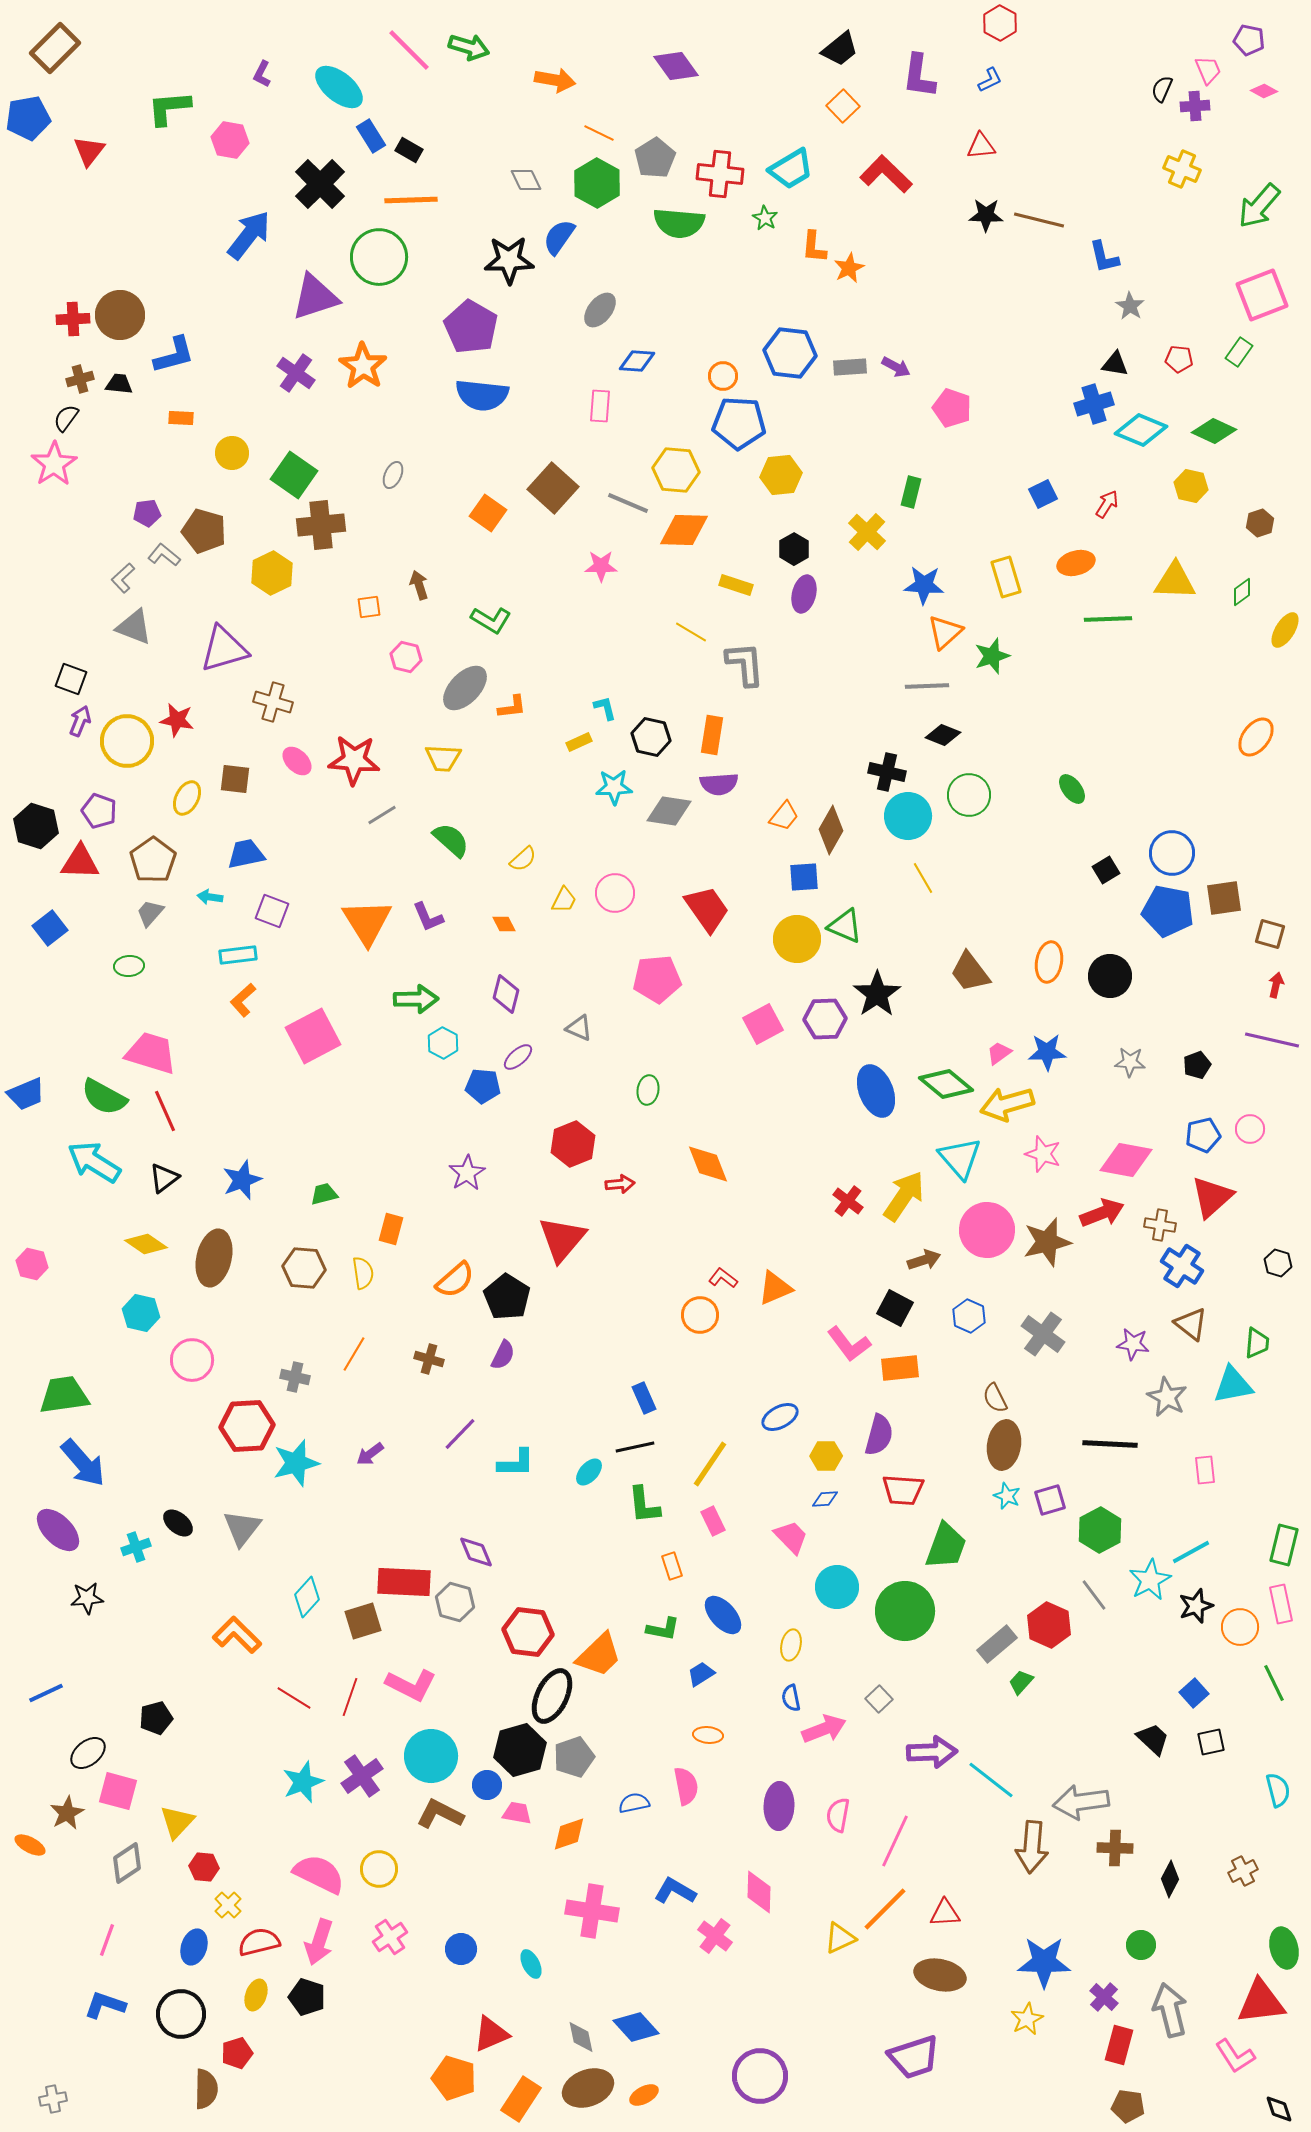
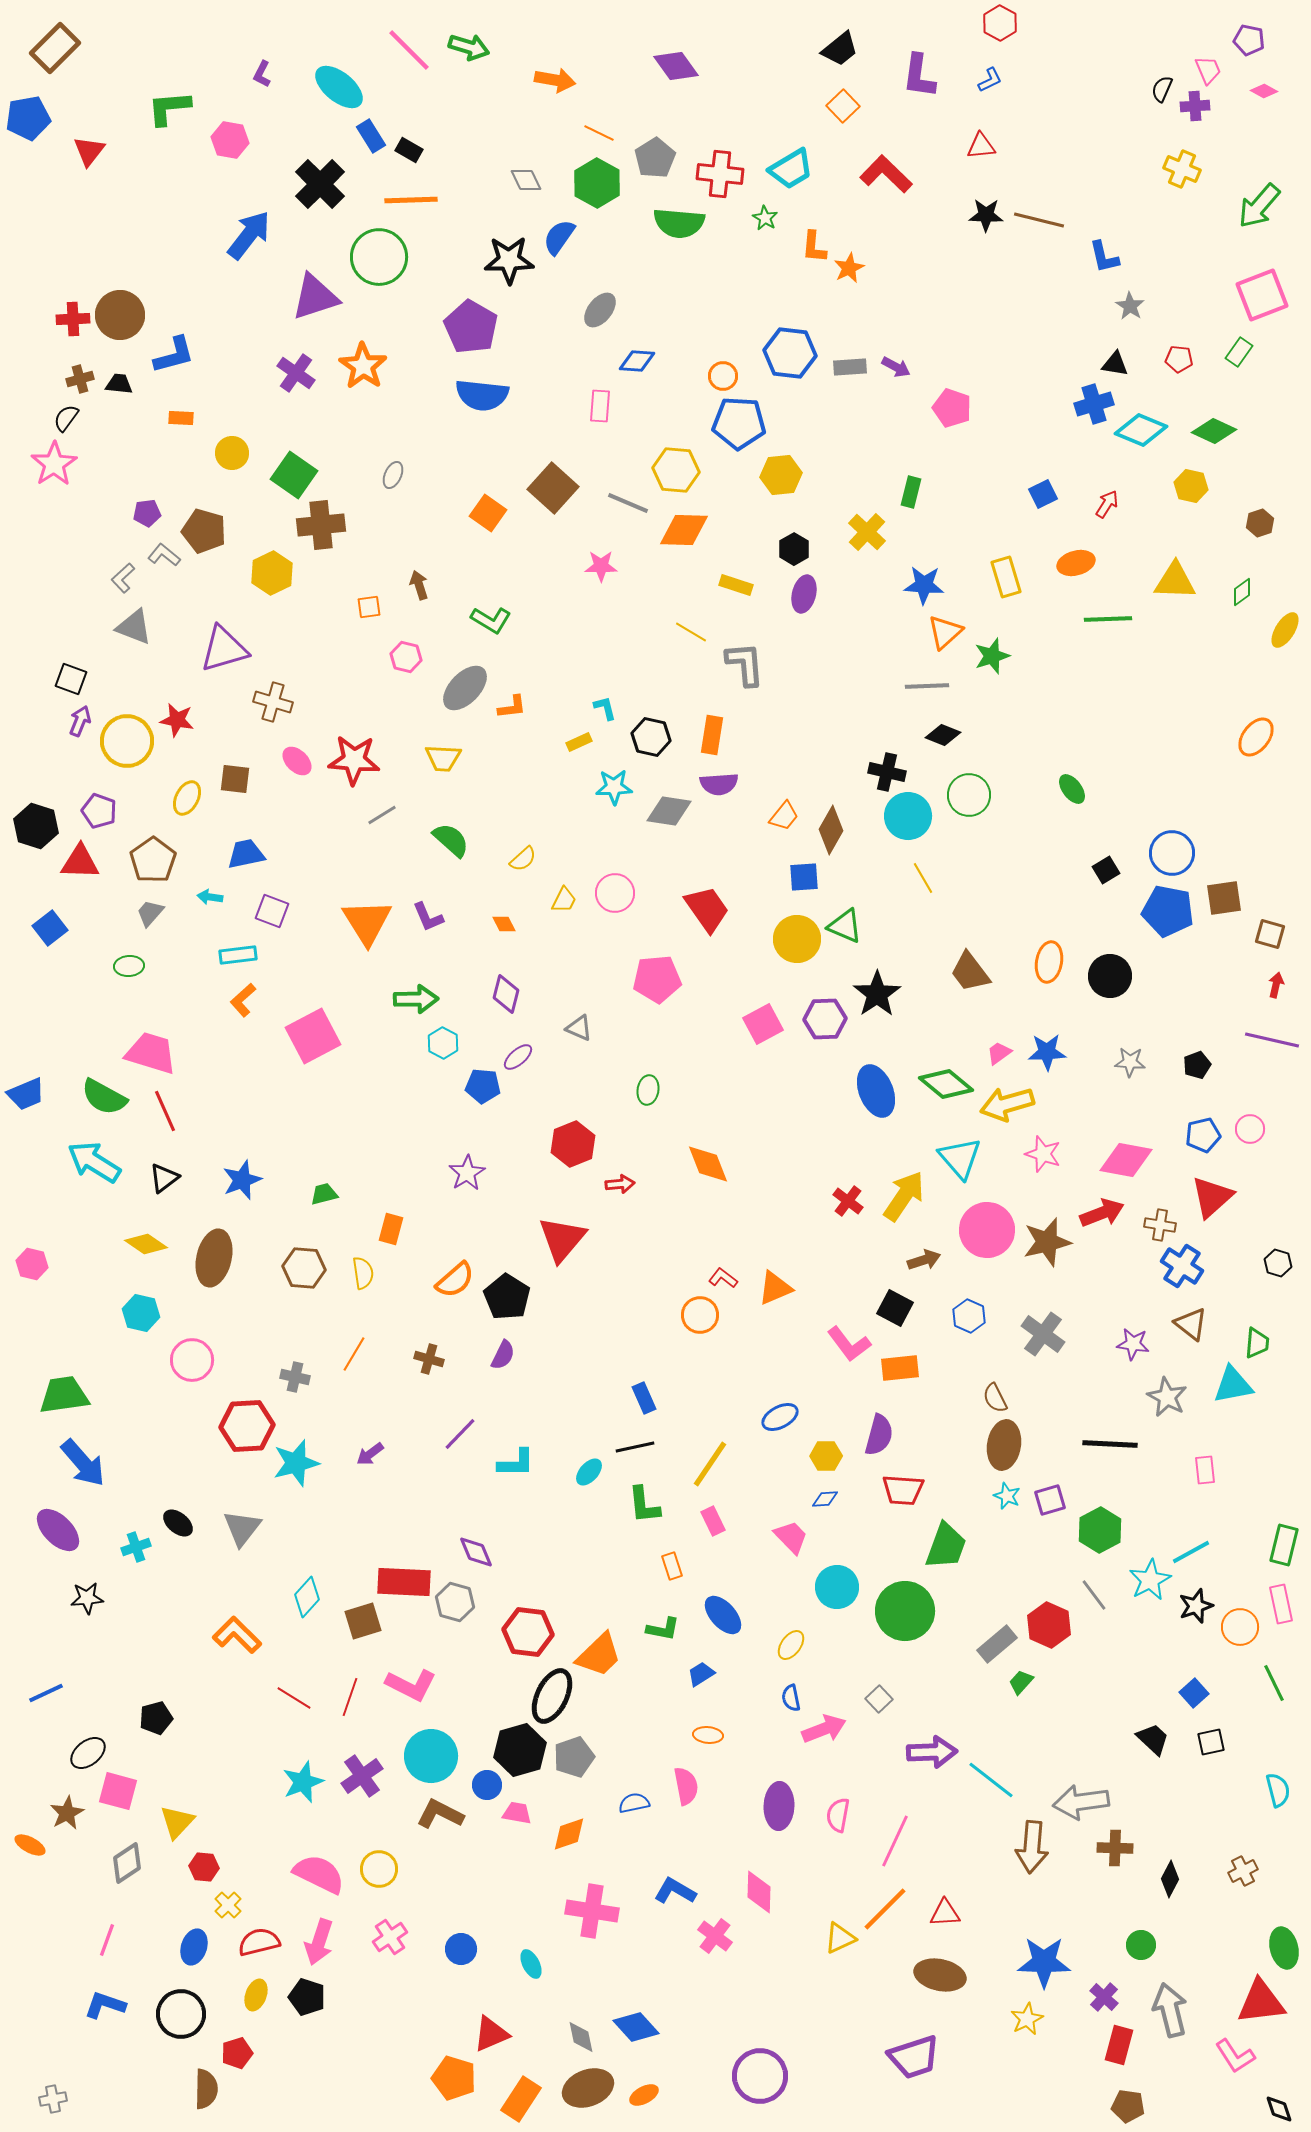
yellow ellipse at (791, 1645): rotated 24 degrees clockwise
